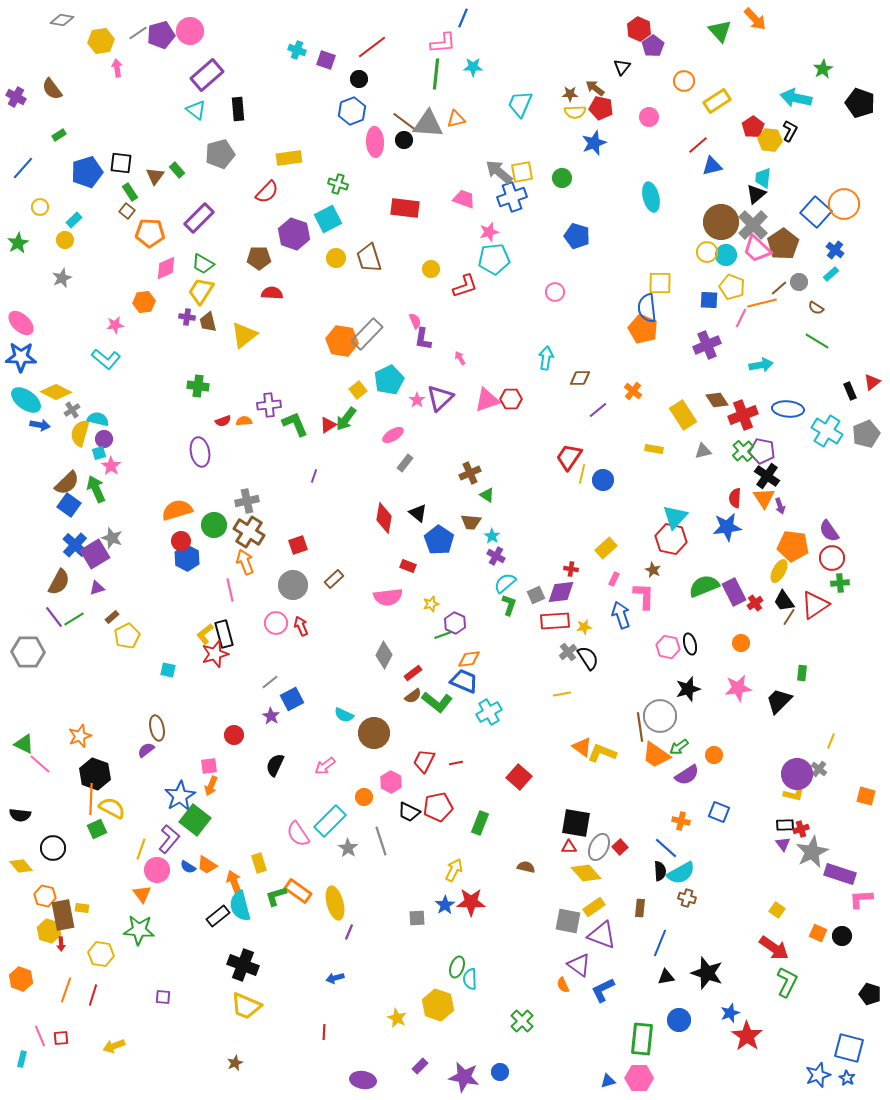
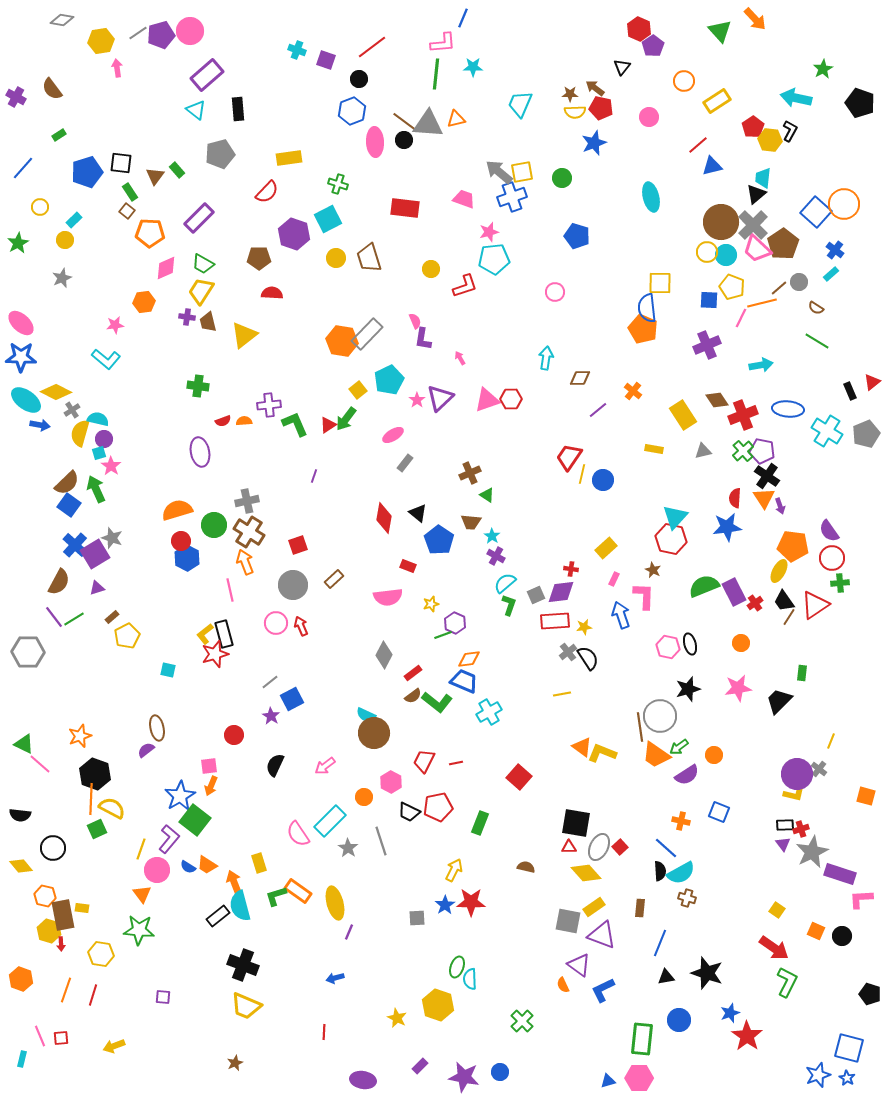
cyan semicircle at (344, 715): moved 22 px right
orange square at (818, 933): moved 2 px left, 2 px up
